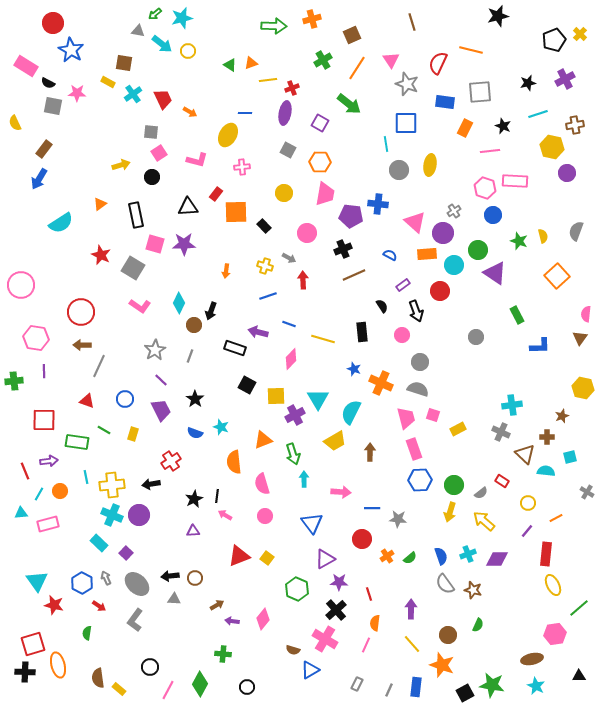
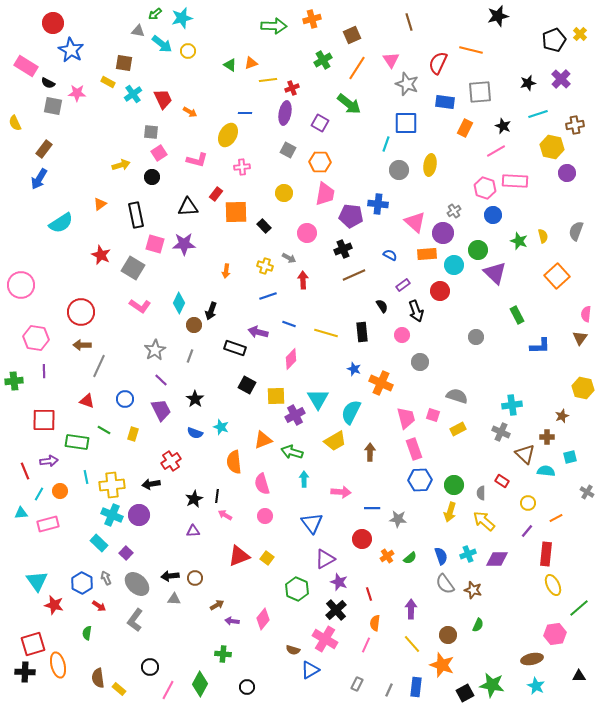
brown line at (412, 22): moved 3 px left
purple cross at (565, 79): moved 4 px left; rotated 18 degrees counterclockwise
cyan line at (386, 144): rotated 28 degrees clockwise
pink line at (490, 151): moved 6 px right; rotated 24 degrees counterclockwise
purple triangle at (495, 273): rotated 10 degrees clockwise
yellow line at (323, 339): moved 3 px right, 6 px up
gray semicircle at (418, 389): moved 39 px right, 7 px down
green arrow at (293, 454): moved 1 px left, 2 px up; rotated 125 degrees clockwise
gray semicircle at (481, 493): rotated 128 degrees clockwise
purple star at (339, 582): rotated 18 degrees clockwise
